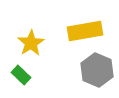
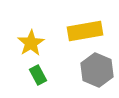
green rectangle: moved 17 px right; rotated 18 degrees clockwise
